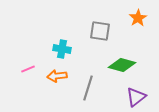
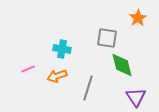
gray square: moved 7 px right, 7 px down
green diamond: rotated 60 degrees clockwise
orange arrow: rotated 12 degrees counterclockwise
purple triangle: rotated 25 degrees counterclockwise
